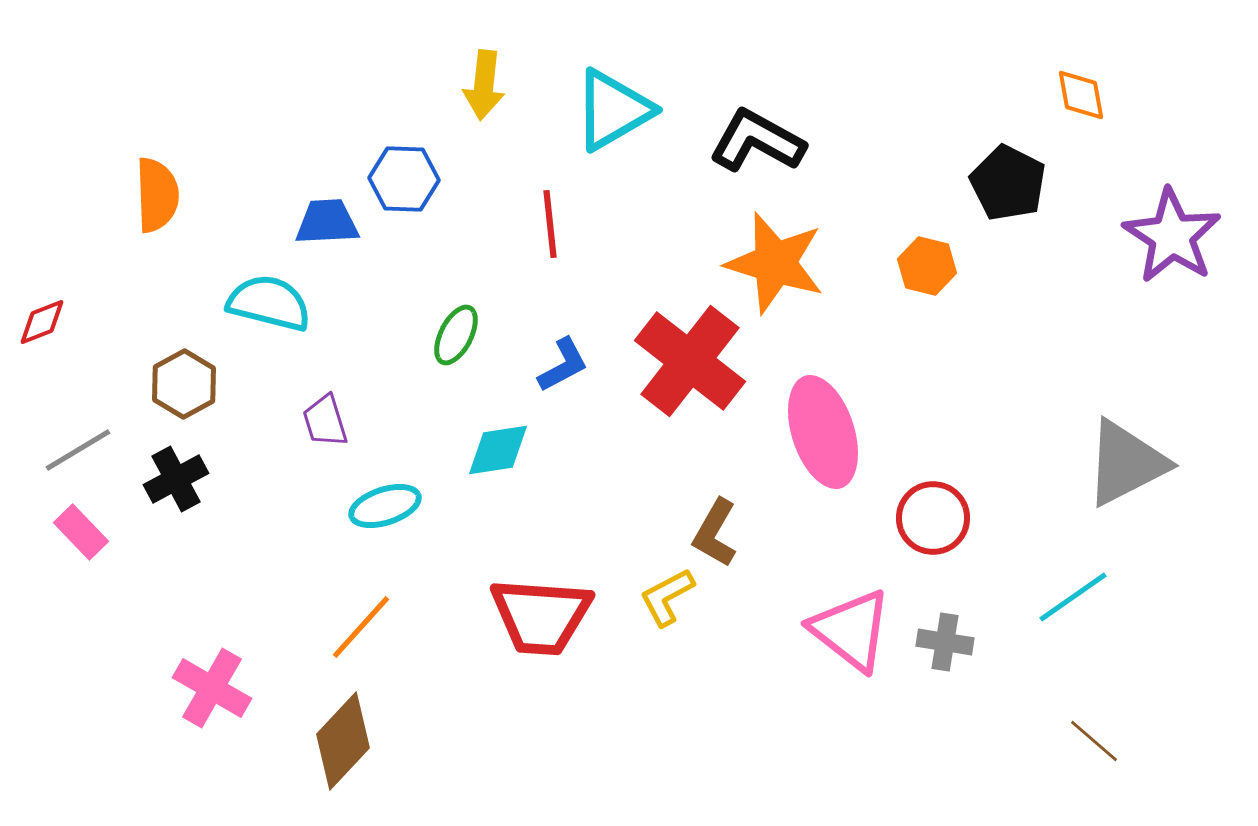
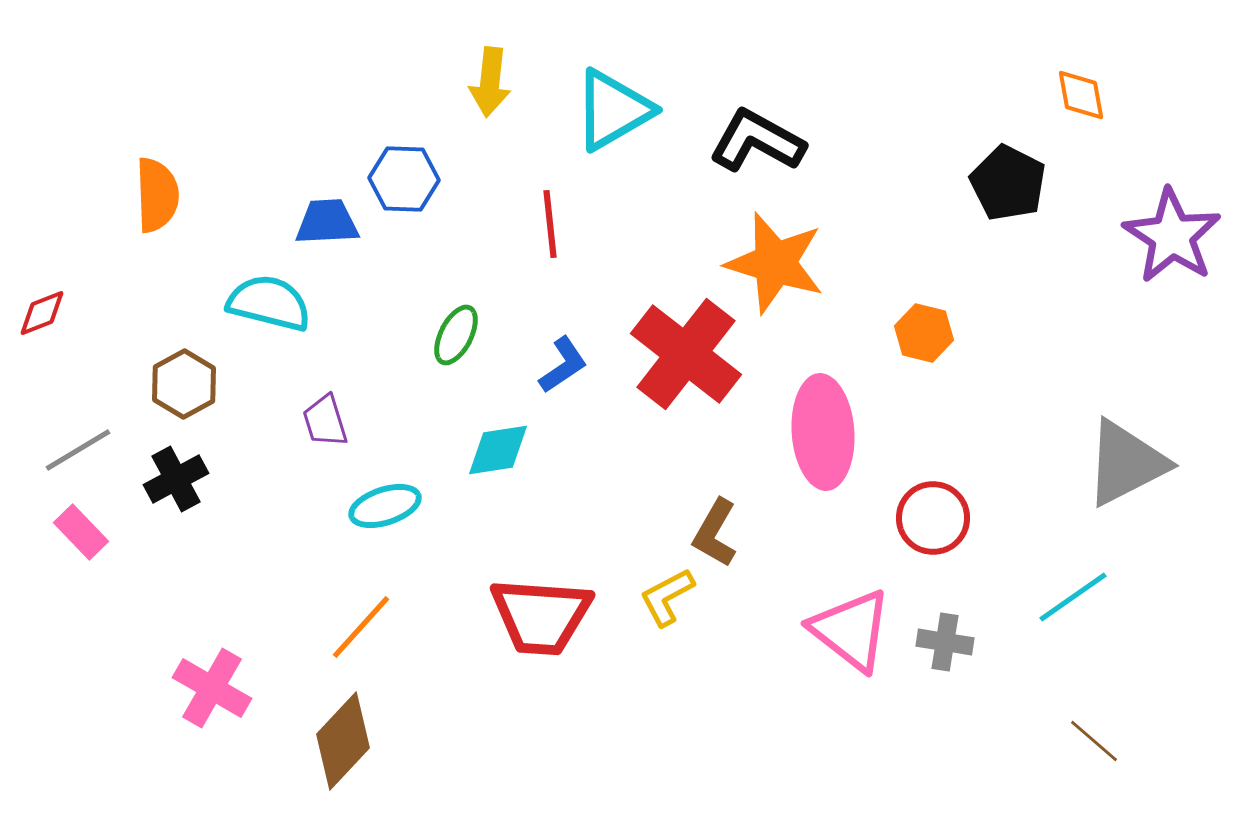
yellow arrow: moved 6 px right, 3 px up
orange hexagon: moved 3 px left, 67 px down
red diamond: moved 9 px up
red cross: moved 4 px left, 7 px up
blue L-shape: rotated 6 degrees counterclockwise
pink ellipse: rotated 14 degrees clockwise
